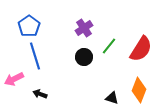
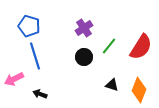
blue pentagon: rotated 20 degrees counterclockwise
red semicircle: moved 2 px up
black triangle: moved 13 px up
